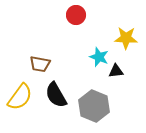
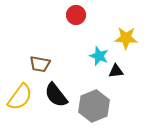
cyan star: moved 1 px up
black semicircle: rotated 8 degrees counterclockwise
gray hexagon: rotated 16 degrees clockwise
